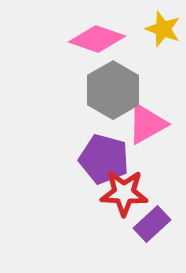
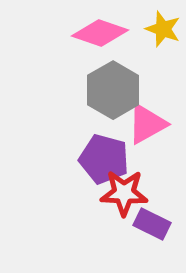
pink diamond: moved 3 px right, 6 px up
purple rectangle: rotated 69 degrees clockwise
